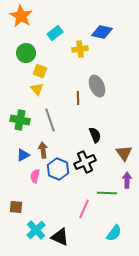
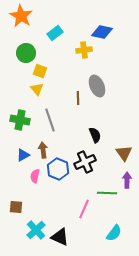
yellow cross: moved 4 px right, 1 px down
